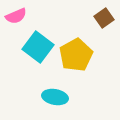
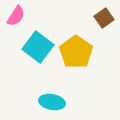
pink semicircle: rotated 35 degrees counterclockwise
yellow pentagon: moved 3 px up; rotated 8 degrees counterclockwise
cyan ellipse: moved 3 px left, 5 px down
